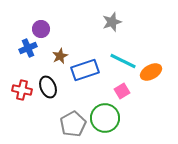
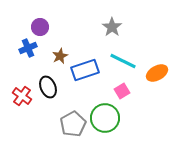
gray star: moved 5 px down; rotated 18 degrees counterclockwise
purple circle: moved 1 px left, 2 px up
orange ellipse: moved 6 px right, 1 px down
red cross: moved 6 px down; rotated 24 degrees clockwise
